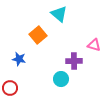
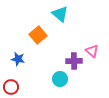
cyan triangle: moved 1 px right
pink triangle: moved 2 px left, 6 px down; rotated 24 degrees clockwise
blue star: moved 1 px left
cyan circle: moved 1 px left
red circle: moved 1 px right, 1 px up
